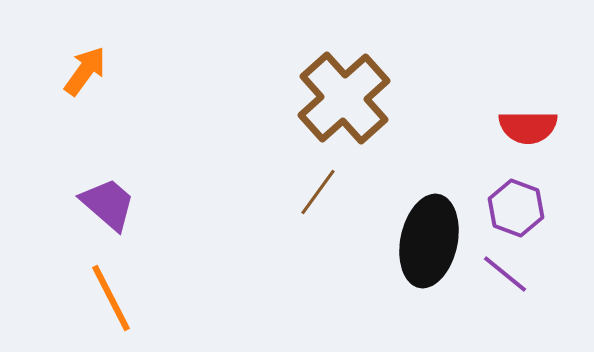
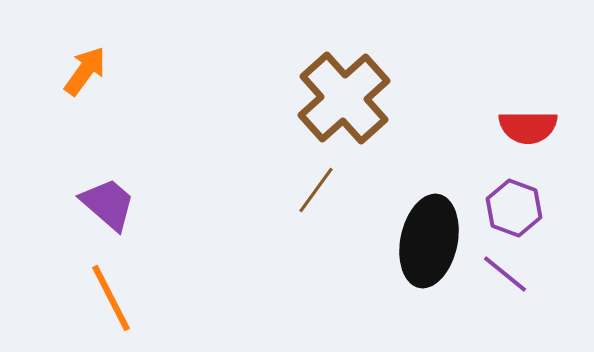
brown line: moved 2 px left, 2 px up
purple hexagon: moved 2 px left
